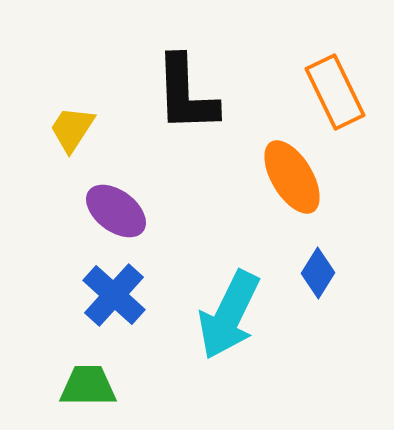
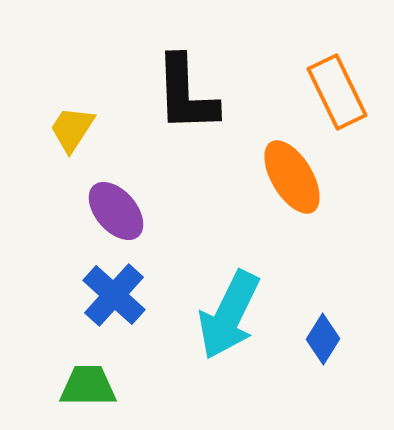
orange rectangle: moved 2 px right
purple ellipse: rotated 12 degrees clockwise
blue diamond: moved 5 px right, 66 px down
